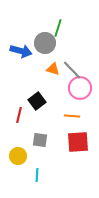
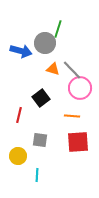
green line: moved 1 px down
black square: moved 4 px right, 3 px up
